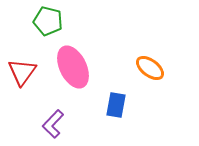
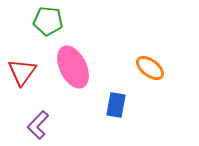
green pentagon: rotated 8 degrees counterclockwise
purple L-shape: moved 15 px left, 1 px down
